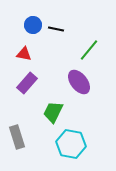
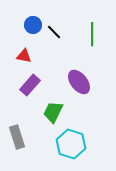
black line: moved 2 px left, 3 px down; rotated 35 degrees clockwise
green line: moved 3 px right, 16 px up; rotated 40 degrees counterclockwise
red triangle: moved 2 px down
purple rectangle: moved 3 px right, 2 px down
cyan hexagon: rotated 8 degrees clockwise
